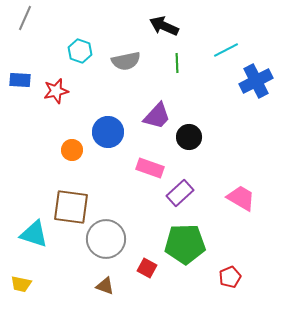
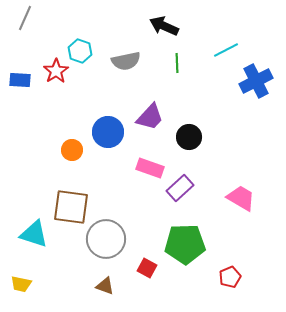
red star: moved 20 px up; rotated 20 degrees counterclockwise
purple trapezoid: moved 7 px left, 1 px down
purple rectangle: moved 5 px up
